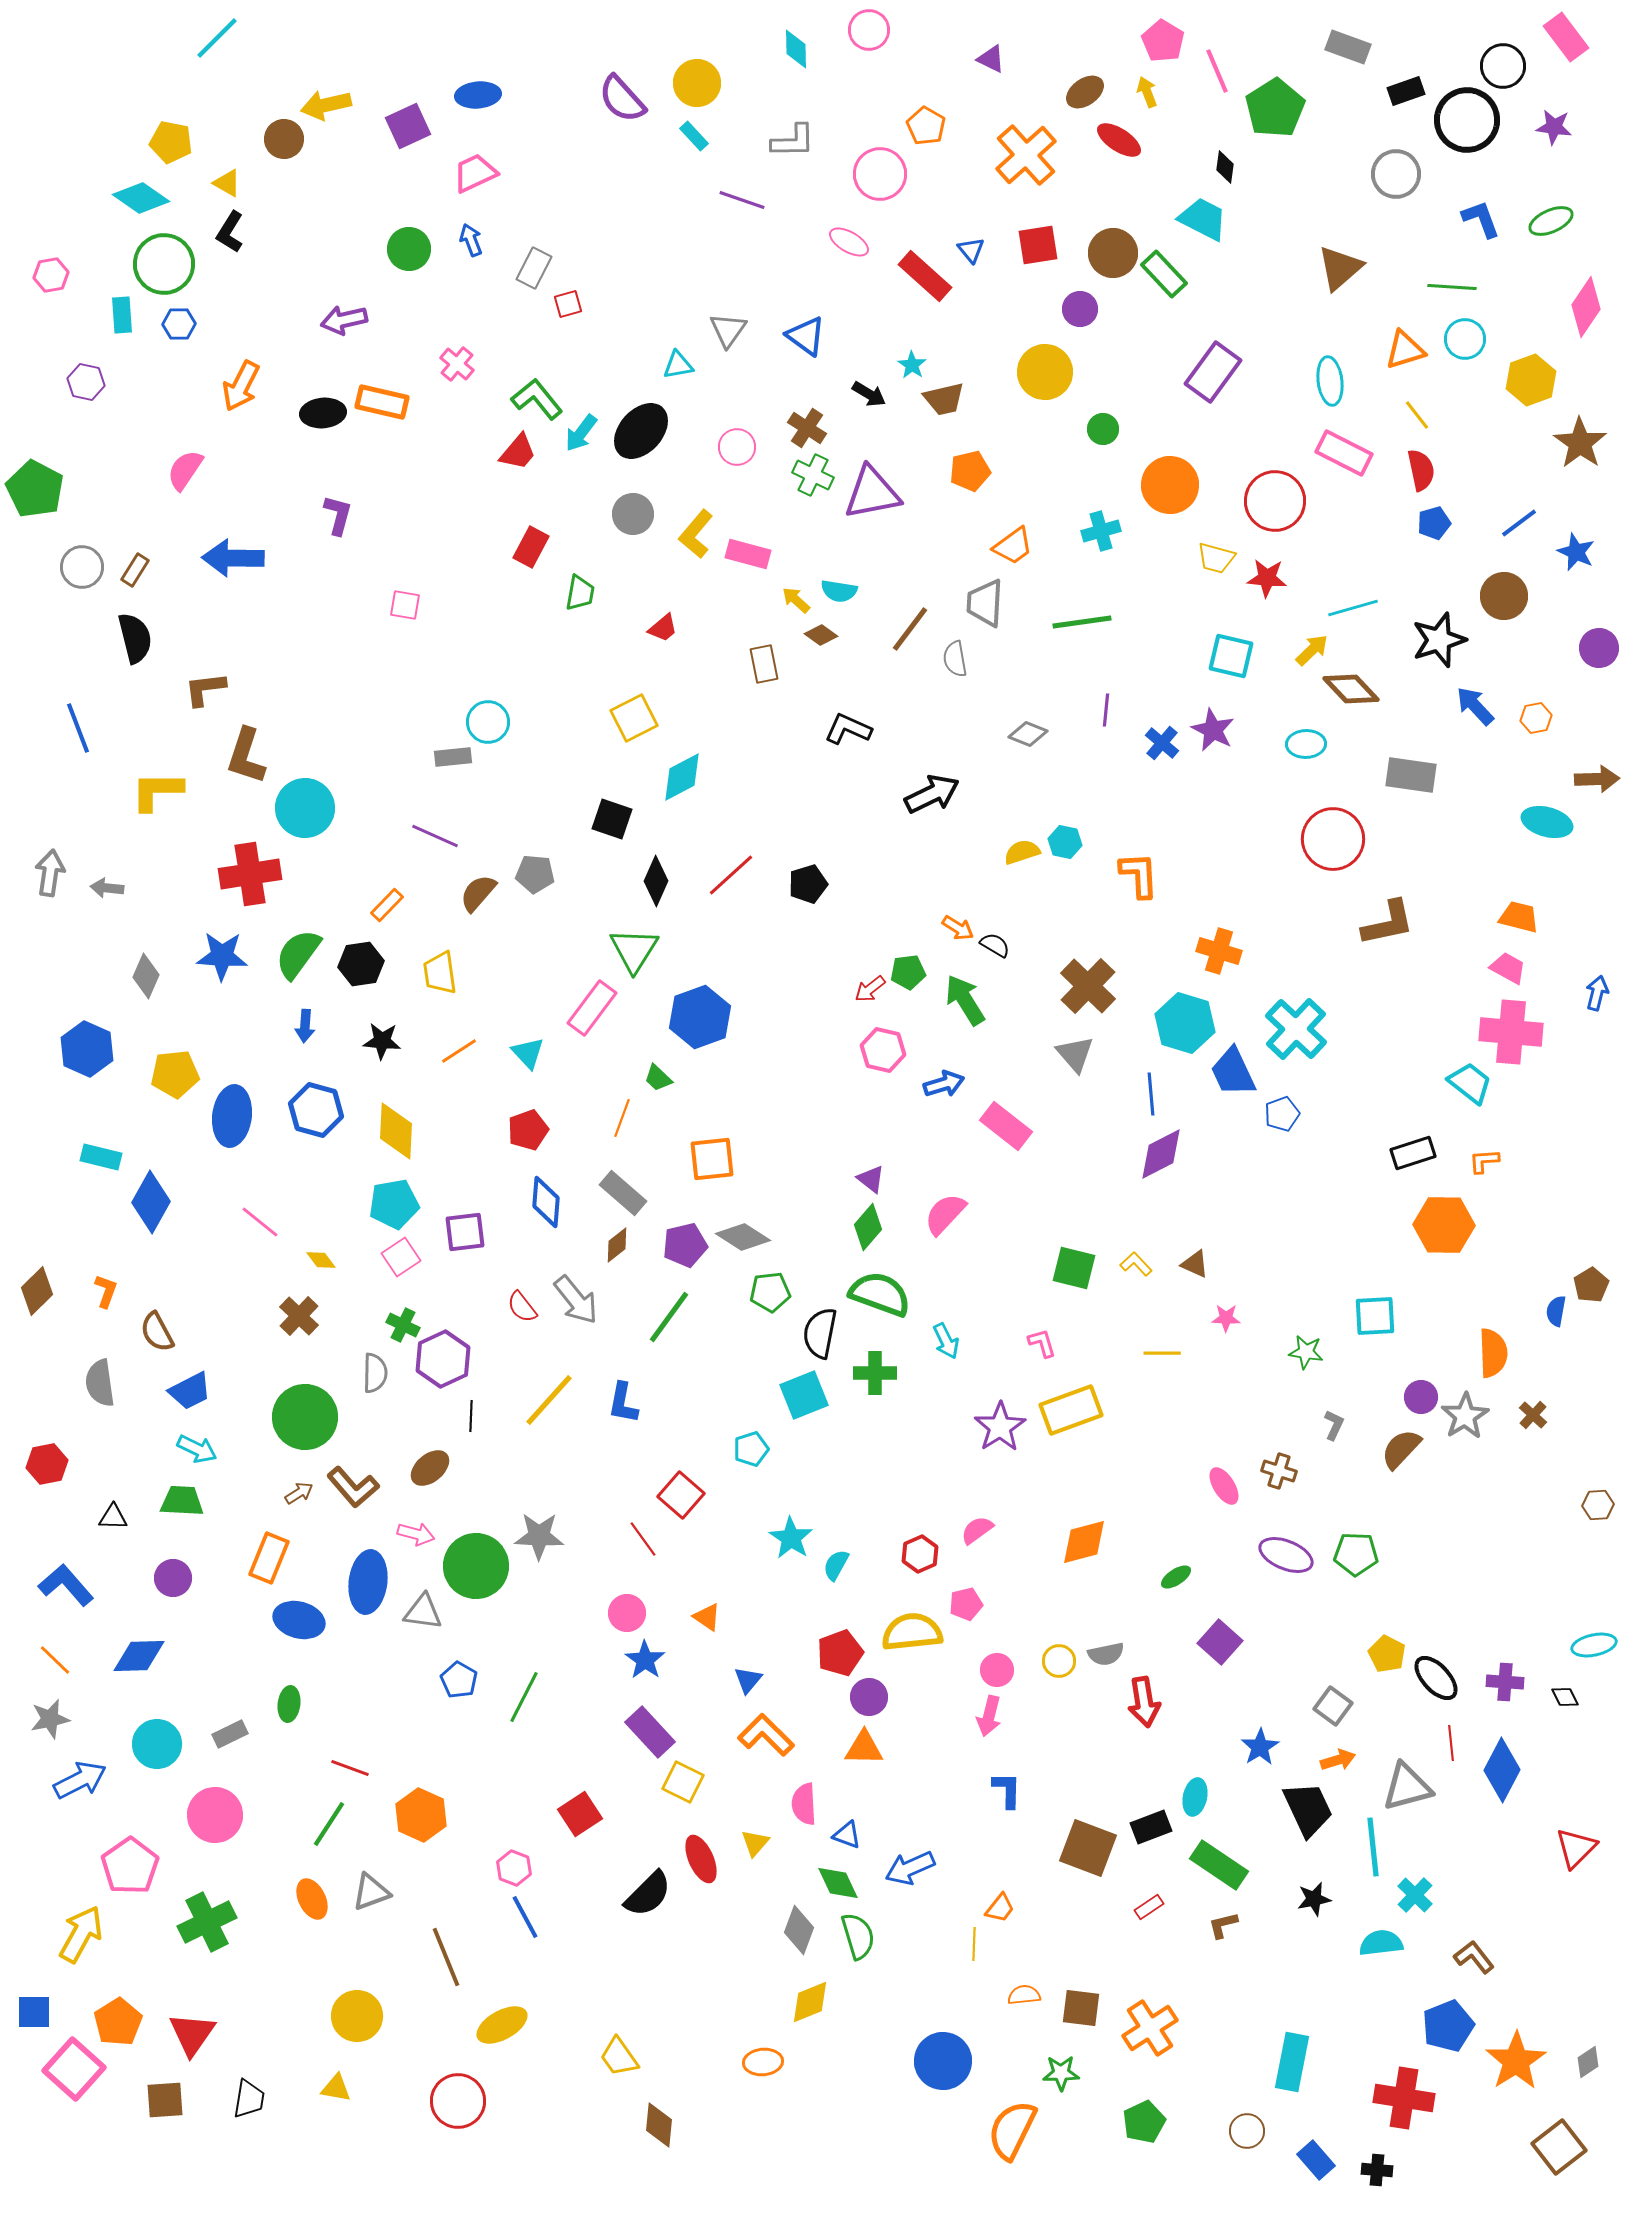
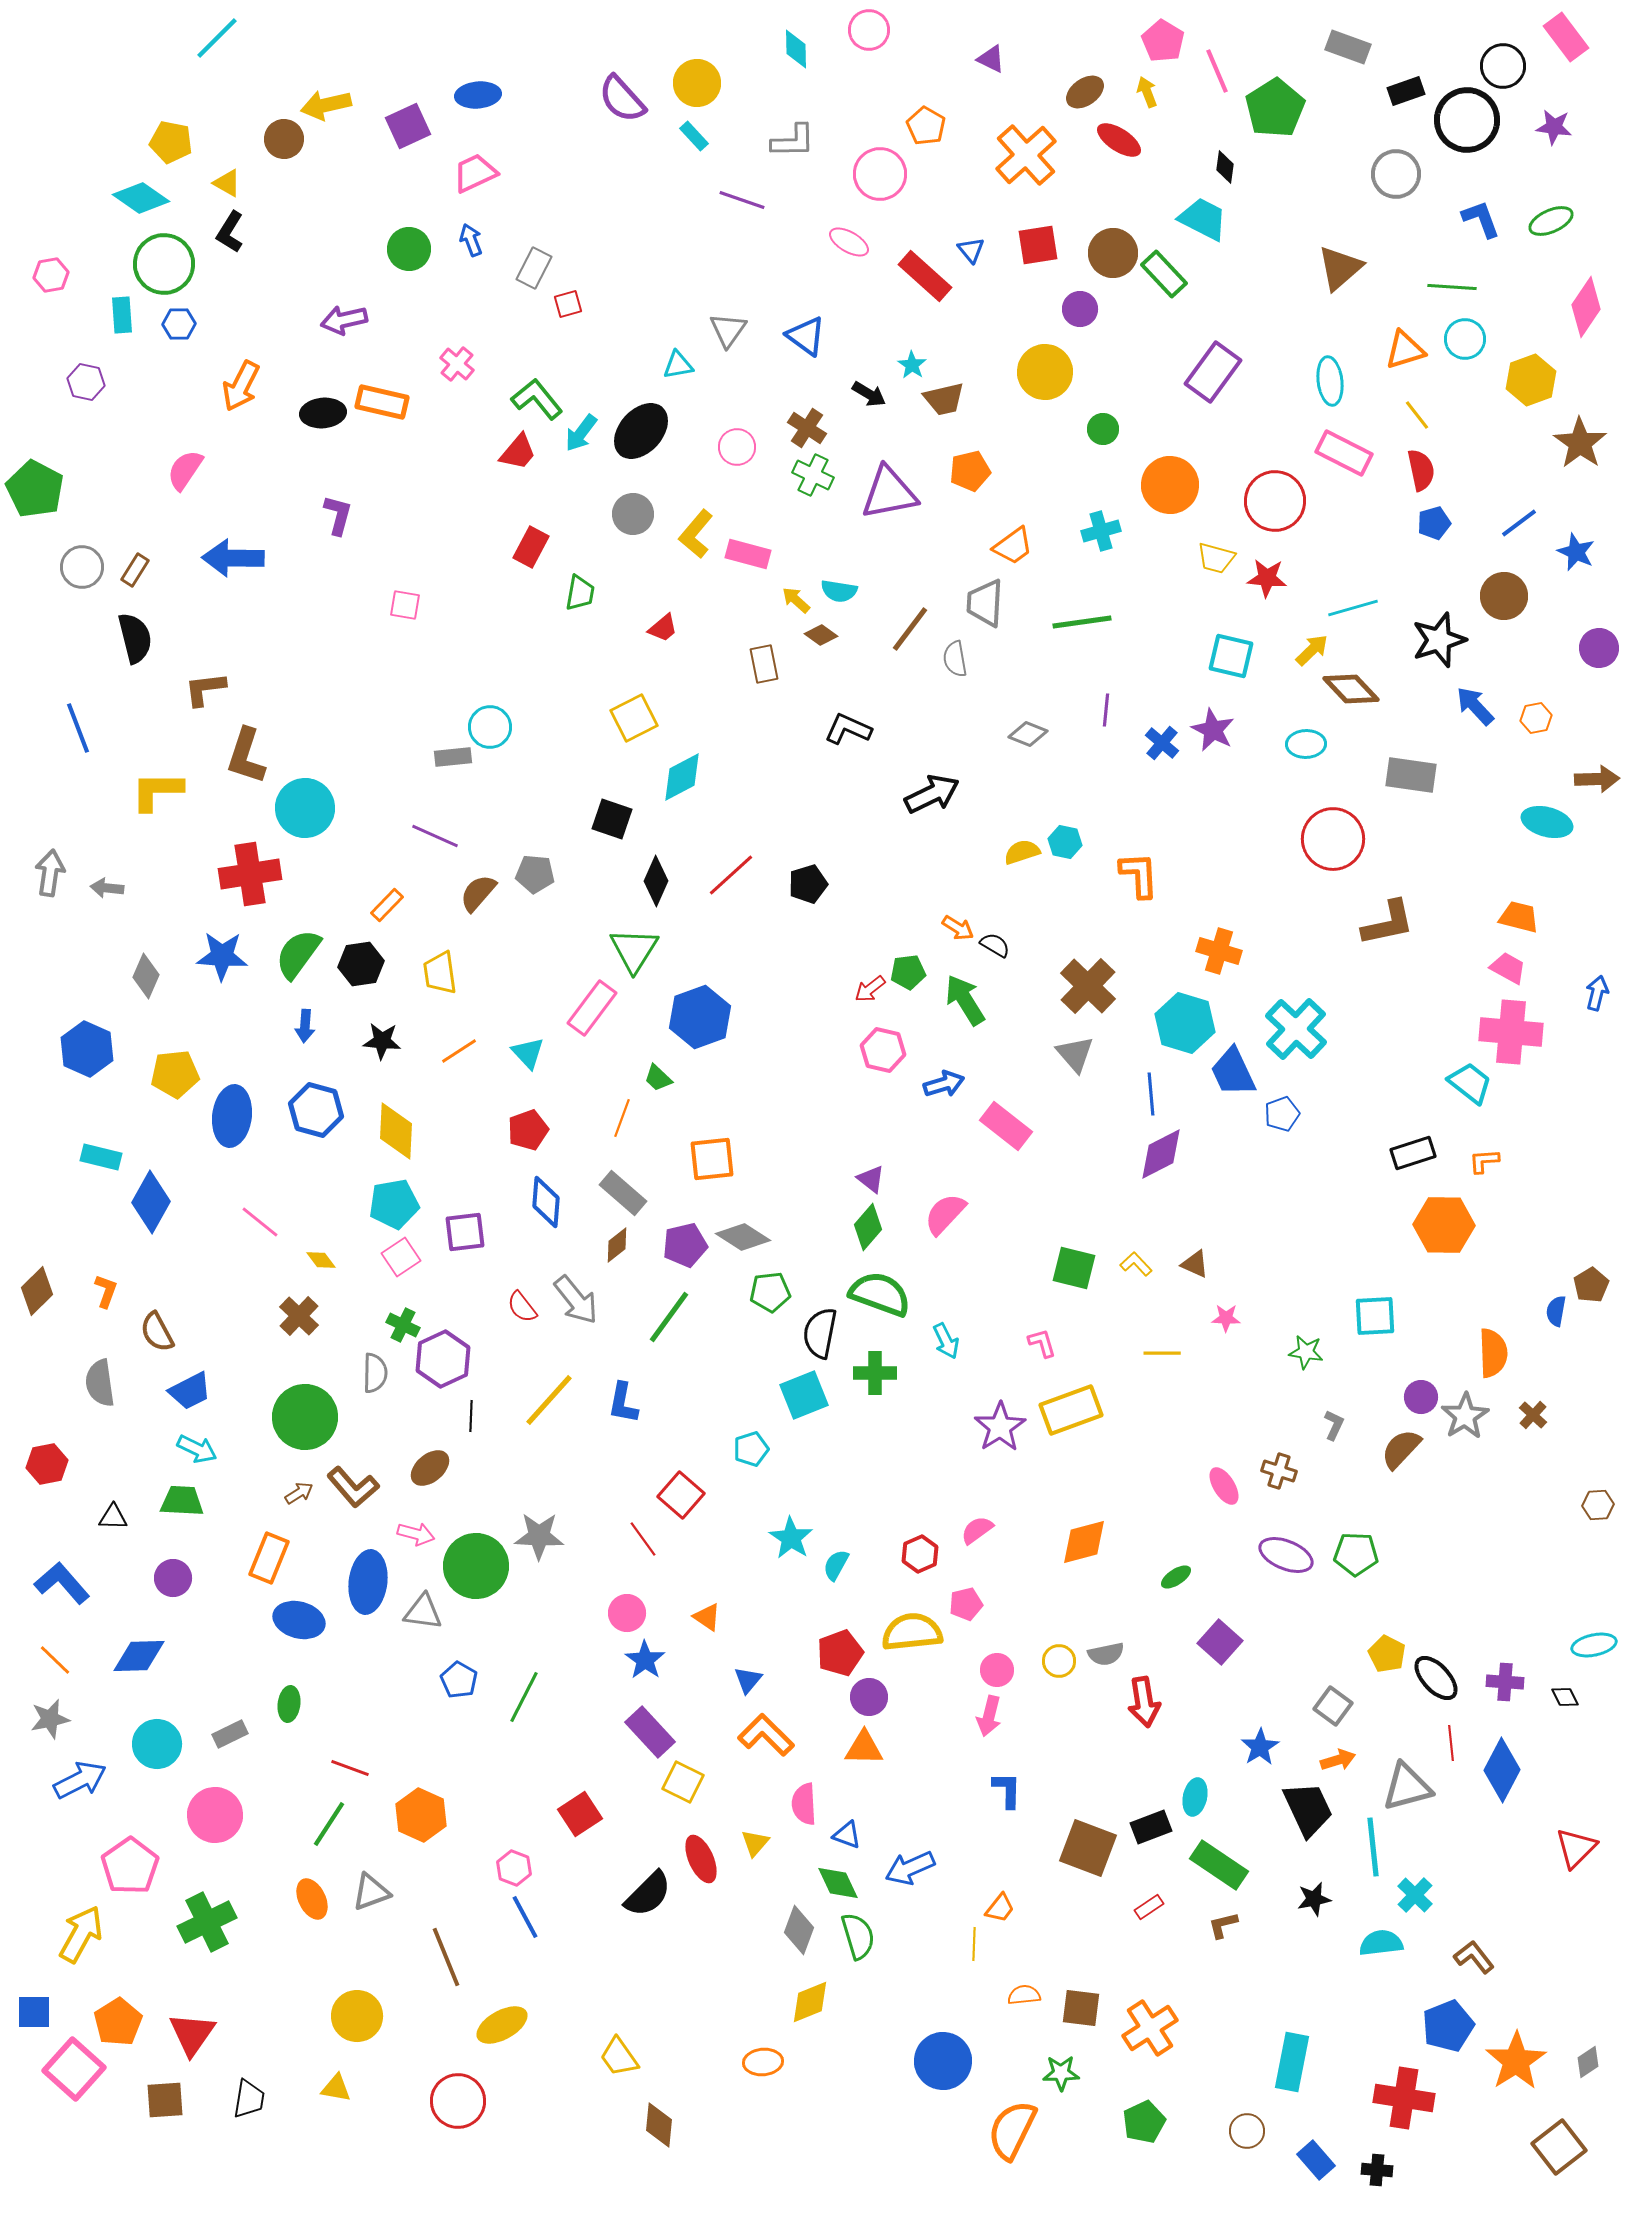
purple triangle at (872, 493): moved 17 px right
cyan circle at (488, 722): moved 2 px right, 5 px down
blue L-shape at (66, 1585): moved 4 px left, 2 px up
